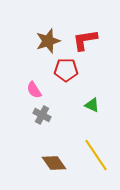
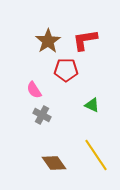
brown star: rotated 15 degrees counterclockwise
